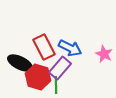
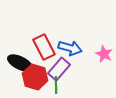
blue arrow: rotated 10 degrees counterclockwise
purple rectangle: moved 1 px left, 1 px down
red hexagon: moved 3 px left
